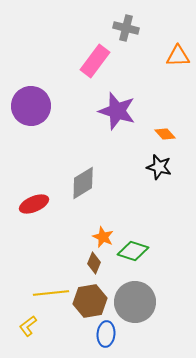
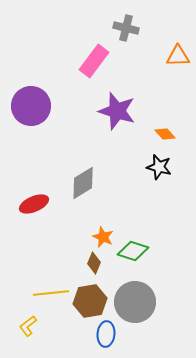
pink rectangle: moved 1 px left
